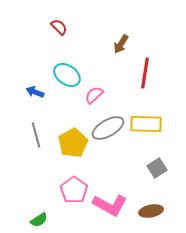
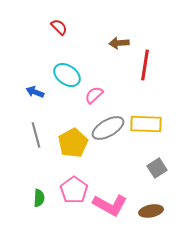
brown arrow: moved 2 px left, 1 px up; rotated 54 degrees clockwise
red line: moved 8 px up
green semicircle: moved 22 px up; rotated 54 degrees counterclockwise
